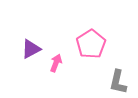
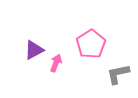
purple triangle: moved 3 px right, 1 px down
gray L-shape: moved 8 px up; rotated 65 degrees clockwise
